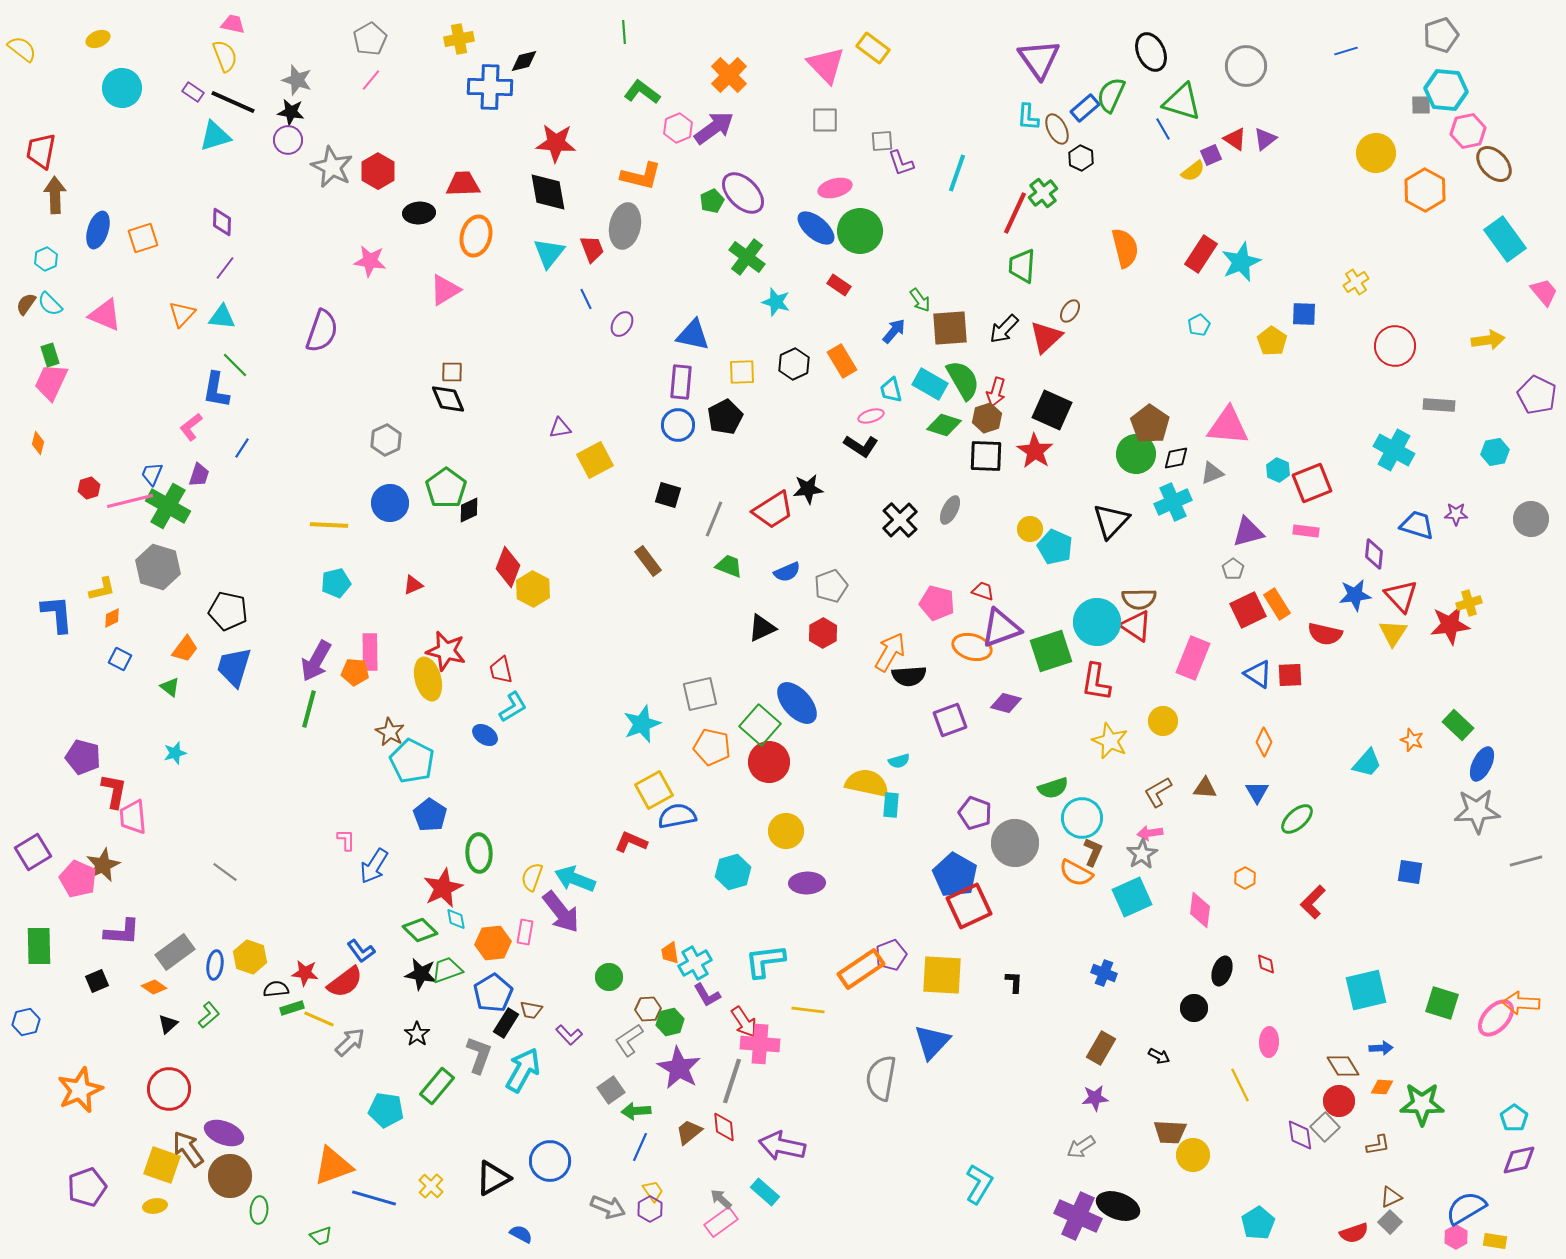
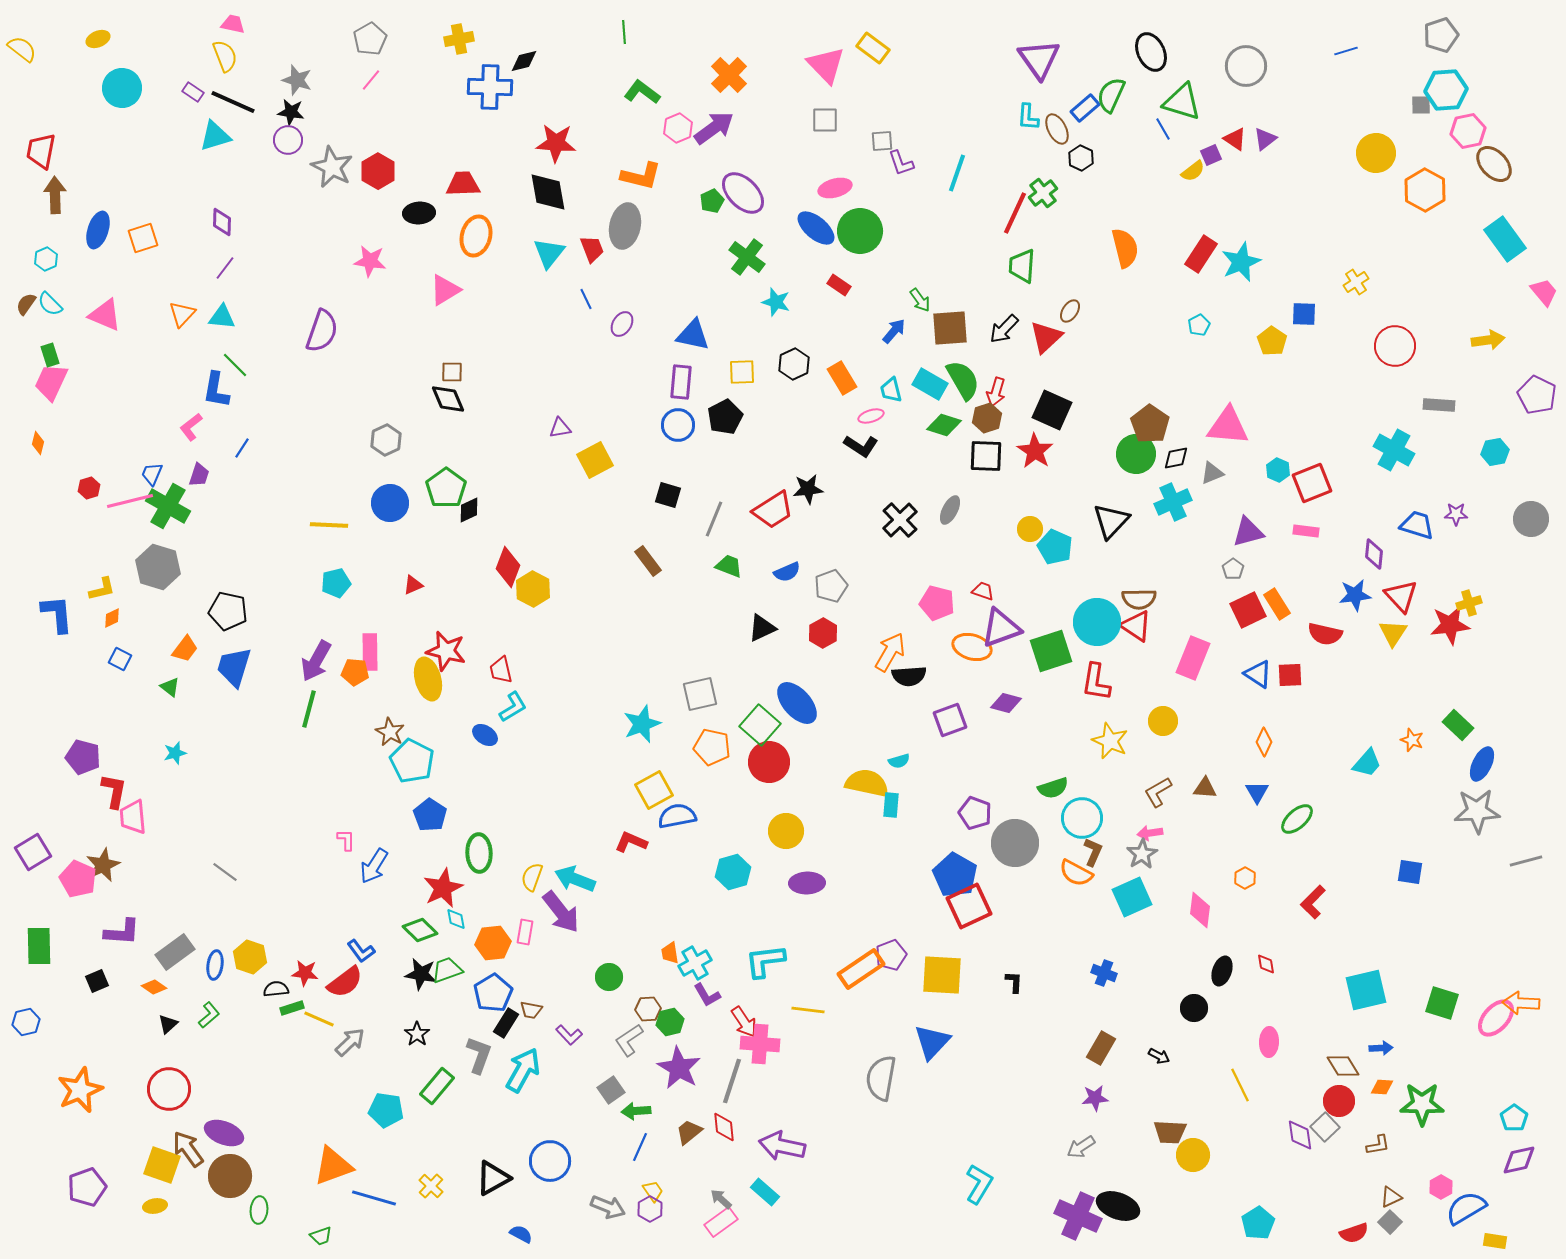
cyan hexagon at (1446, 90): rotated 9 degrees counterclockwise
orange rectangle at (842, 361): moved 17 px down
pink hexagon at (1456, 1237): moved 15 px left, 50 px up
